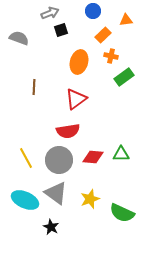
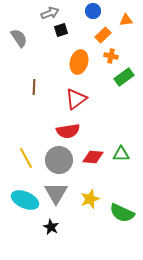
gray semicircle: rotated 36 degrees clockwise
gray triangle: rotated 25 degrees clockwise
